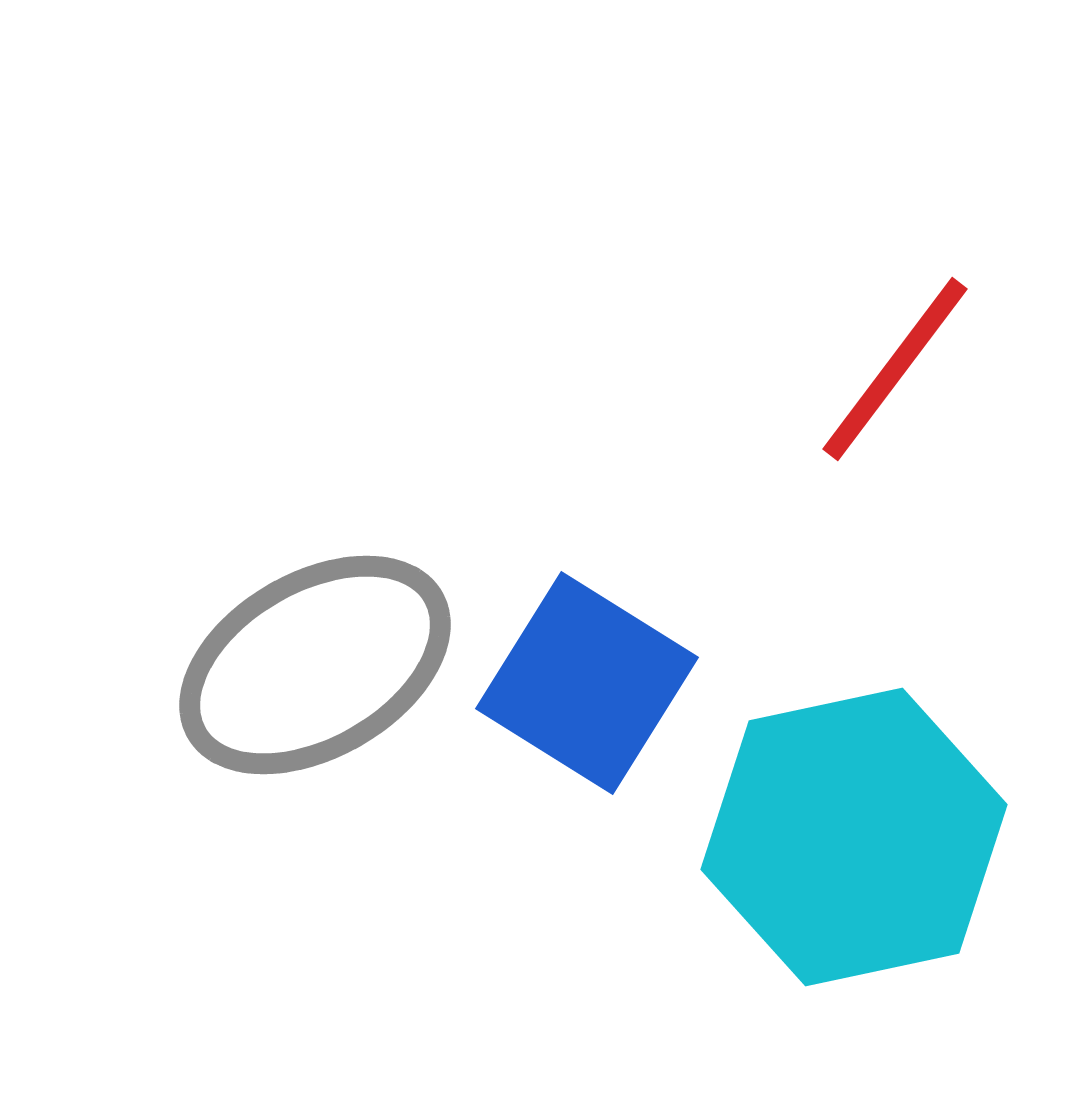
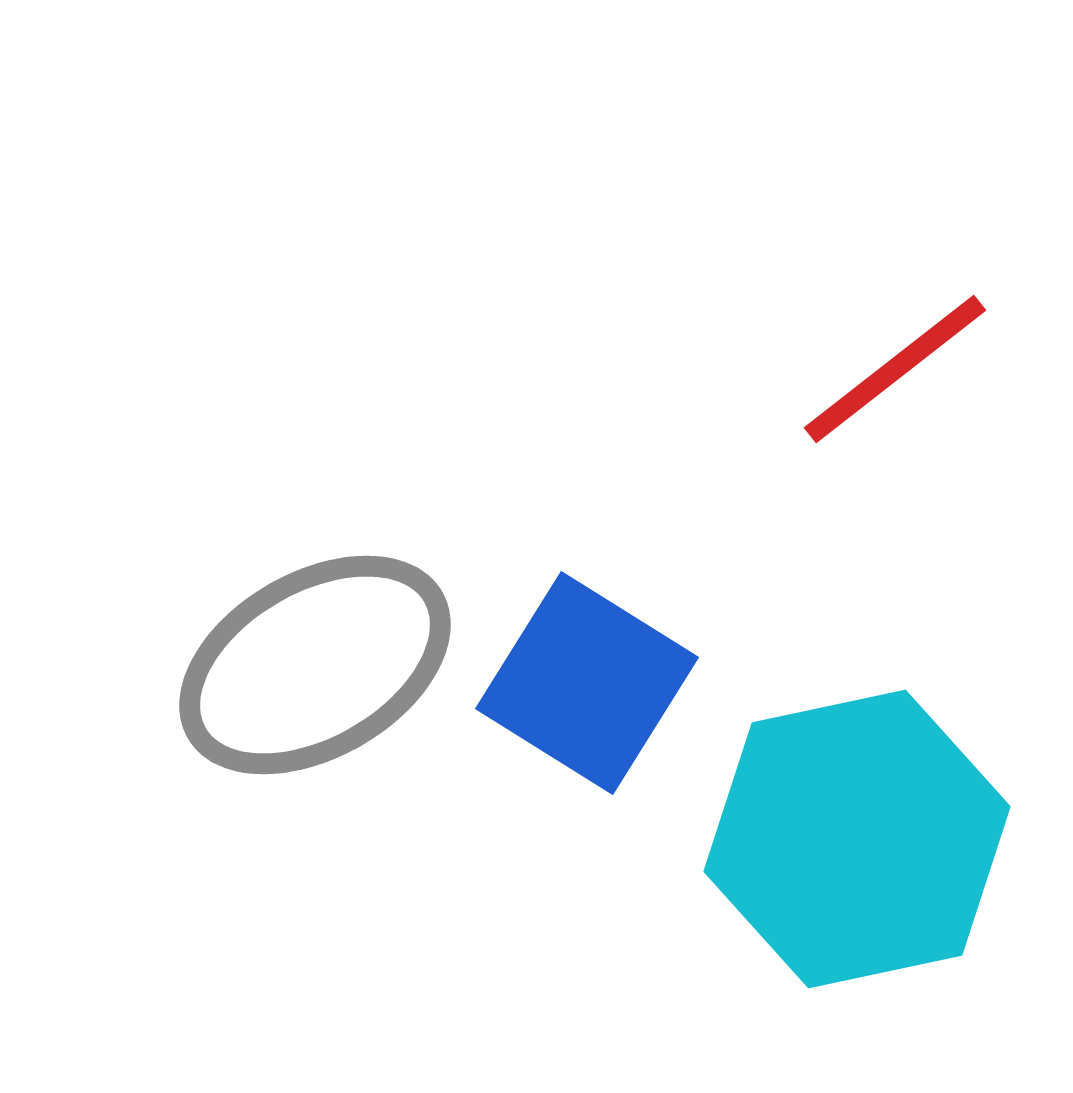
red line: rotated 15 degrees clockwise
cyan hexagon: moved 3 px right, 2 px down
